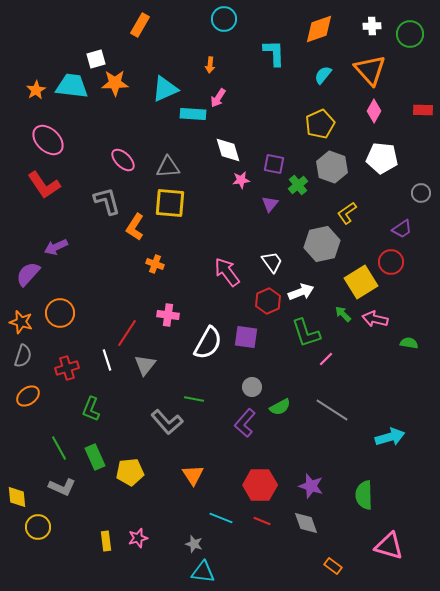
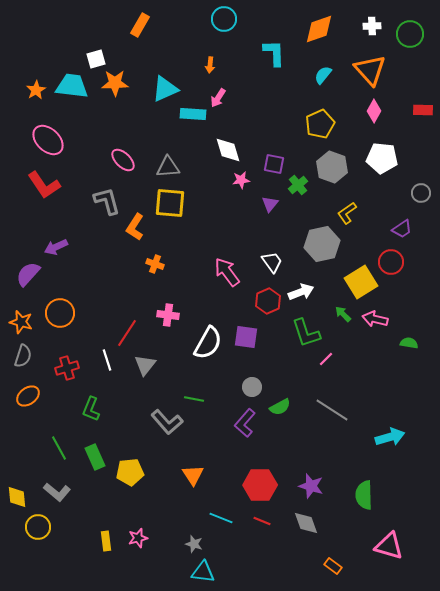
gray L-shape at (62, 487): moved 5 px left, 5 px down; rotated 16 degrees clockwise
